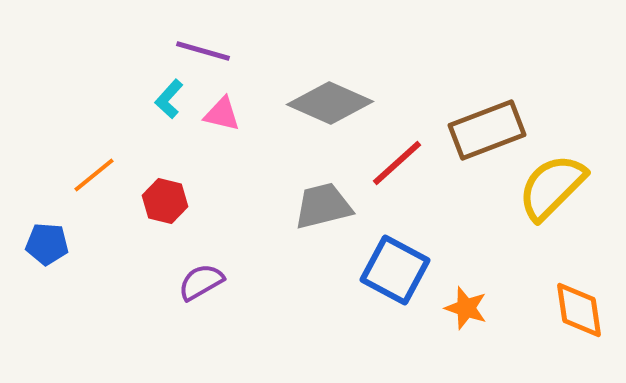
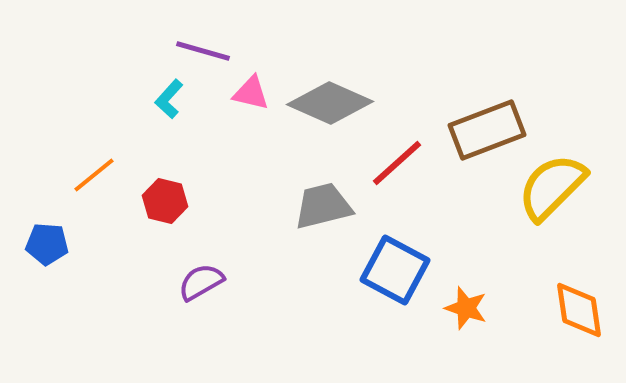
pink triangle: moved 29 px right, 21 px up
